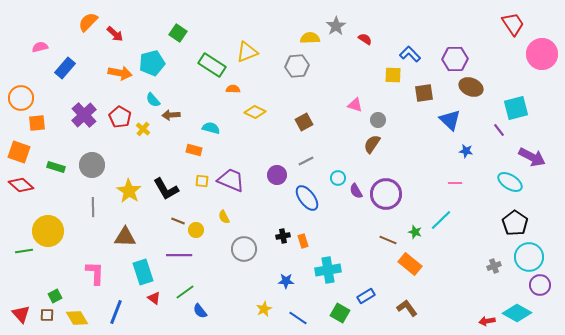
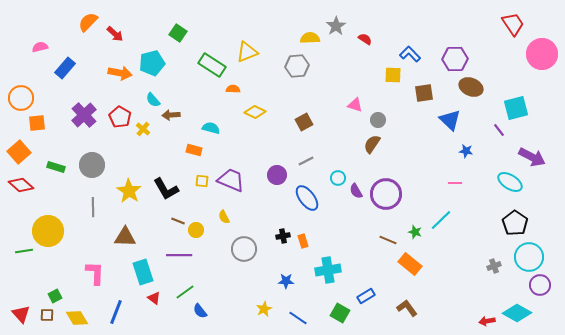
orange square at (19, 152): rotated 30 degrees clockwise
